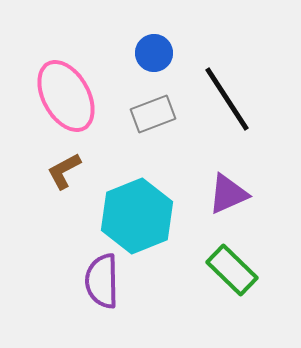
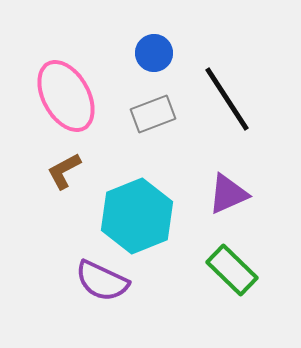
purple semicircle: rotated 64 degrees counterclockwise
